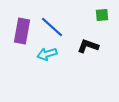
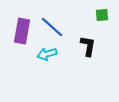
black L-shape: rotated 80 degrees clockwise
